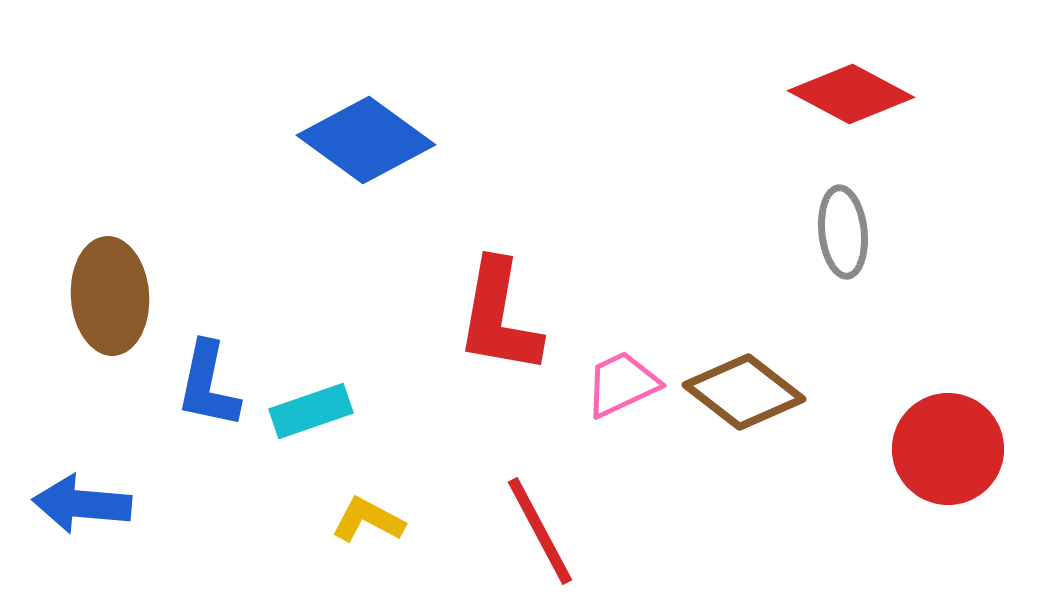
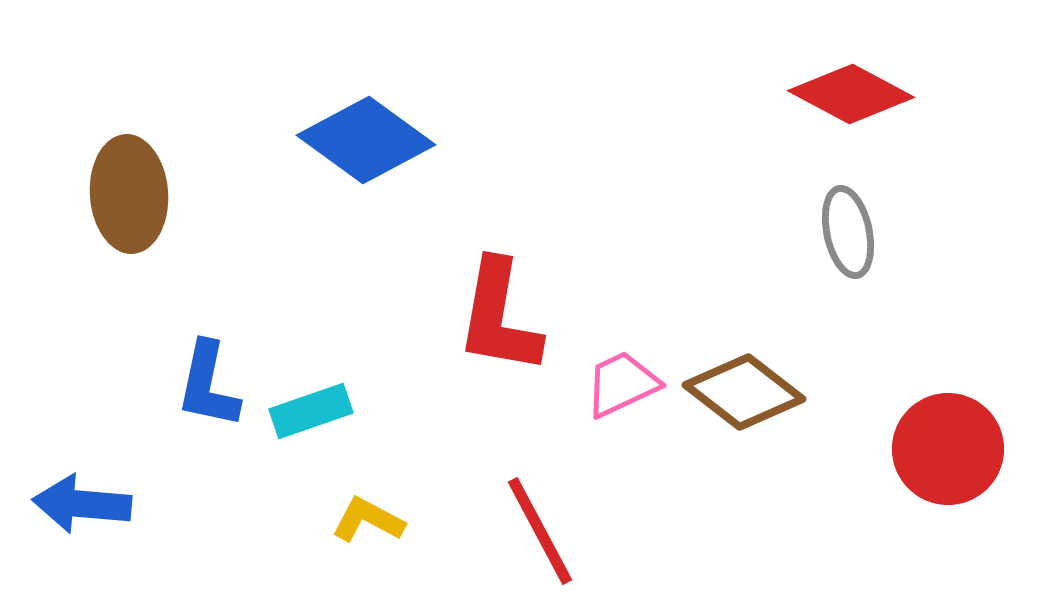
gray ellipse: moved 5 px right; rotated 6 degrees counterclockwise
brown ellipse: moved 19 px right, 102 px up
